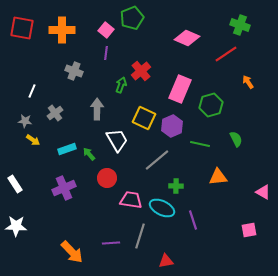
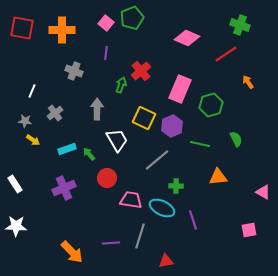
pink square at (106, 30): moved 7 px up
